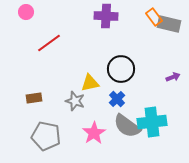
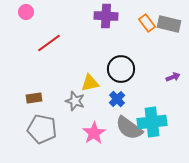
orange rectangle: moved 7 px left, 6 px down
gray semicircle: moved 2 px right, 2 px down
gray pentagon: moved 4 px left, 7 px up
